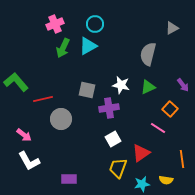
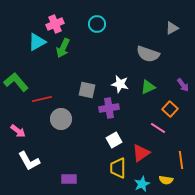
cyan circle: moved 2 px right
cyan triangle: moved 51 px left, 4 px up
gray semicircle: rotated 85 degrees counterclockwise
white star: moved 1 px left, 1 px up
red line: moved 1 px left
pink arrow: moved 6 px left, 4 px up
white square: moved 1 px right, 1 px down
orange line: moved 1 px left, 1 px down
yellow trapezoid: rotated 20 degrees counterclockwise
cyan star: rotated 14 degrees counterclockwise
